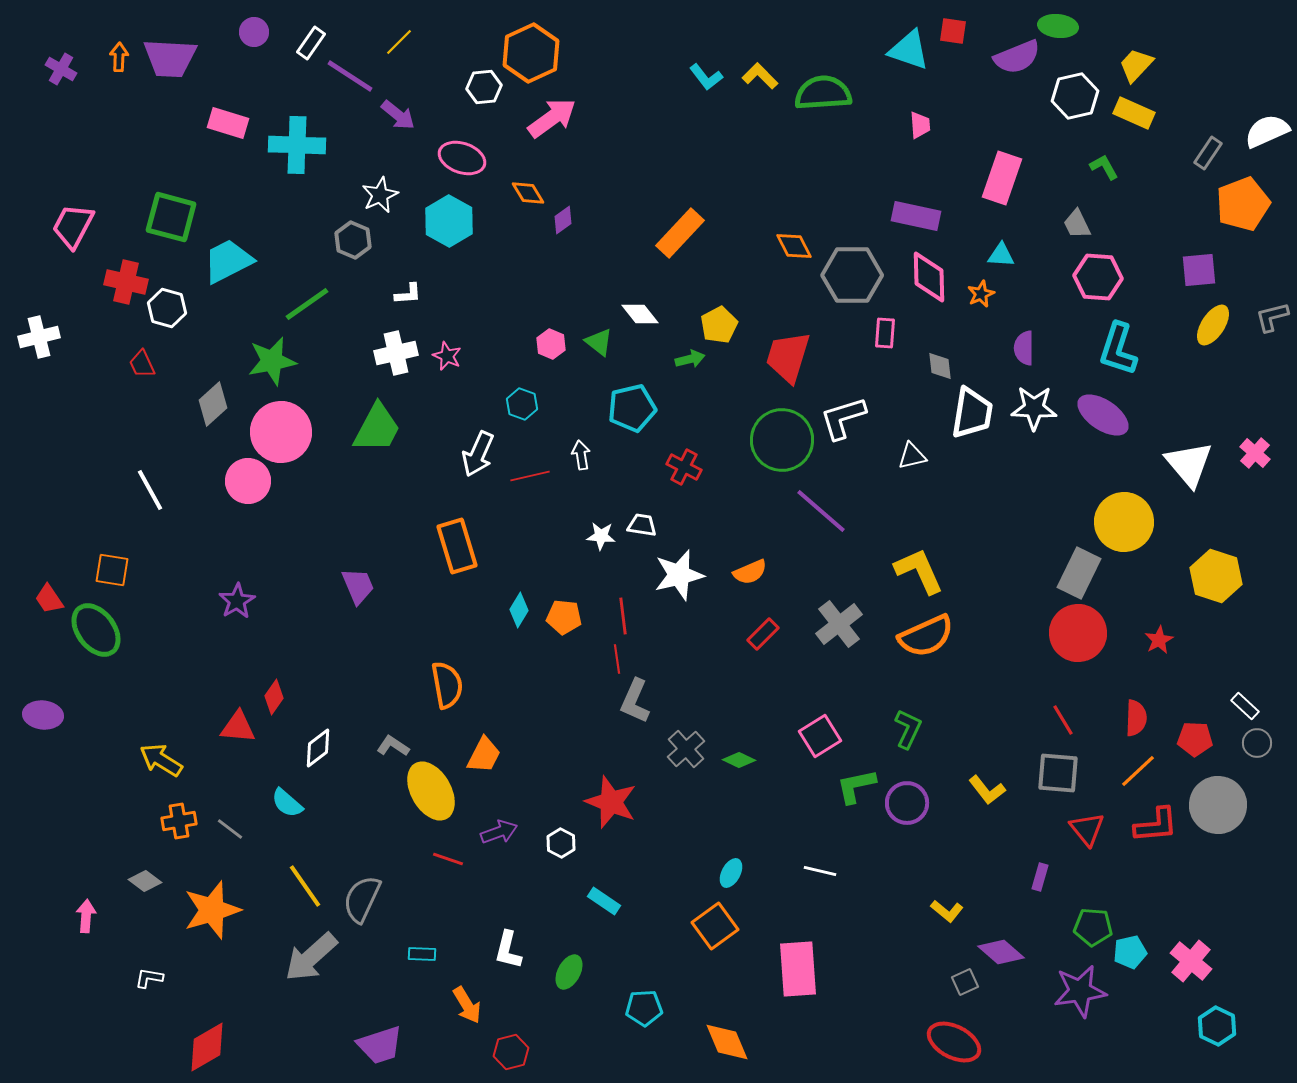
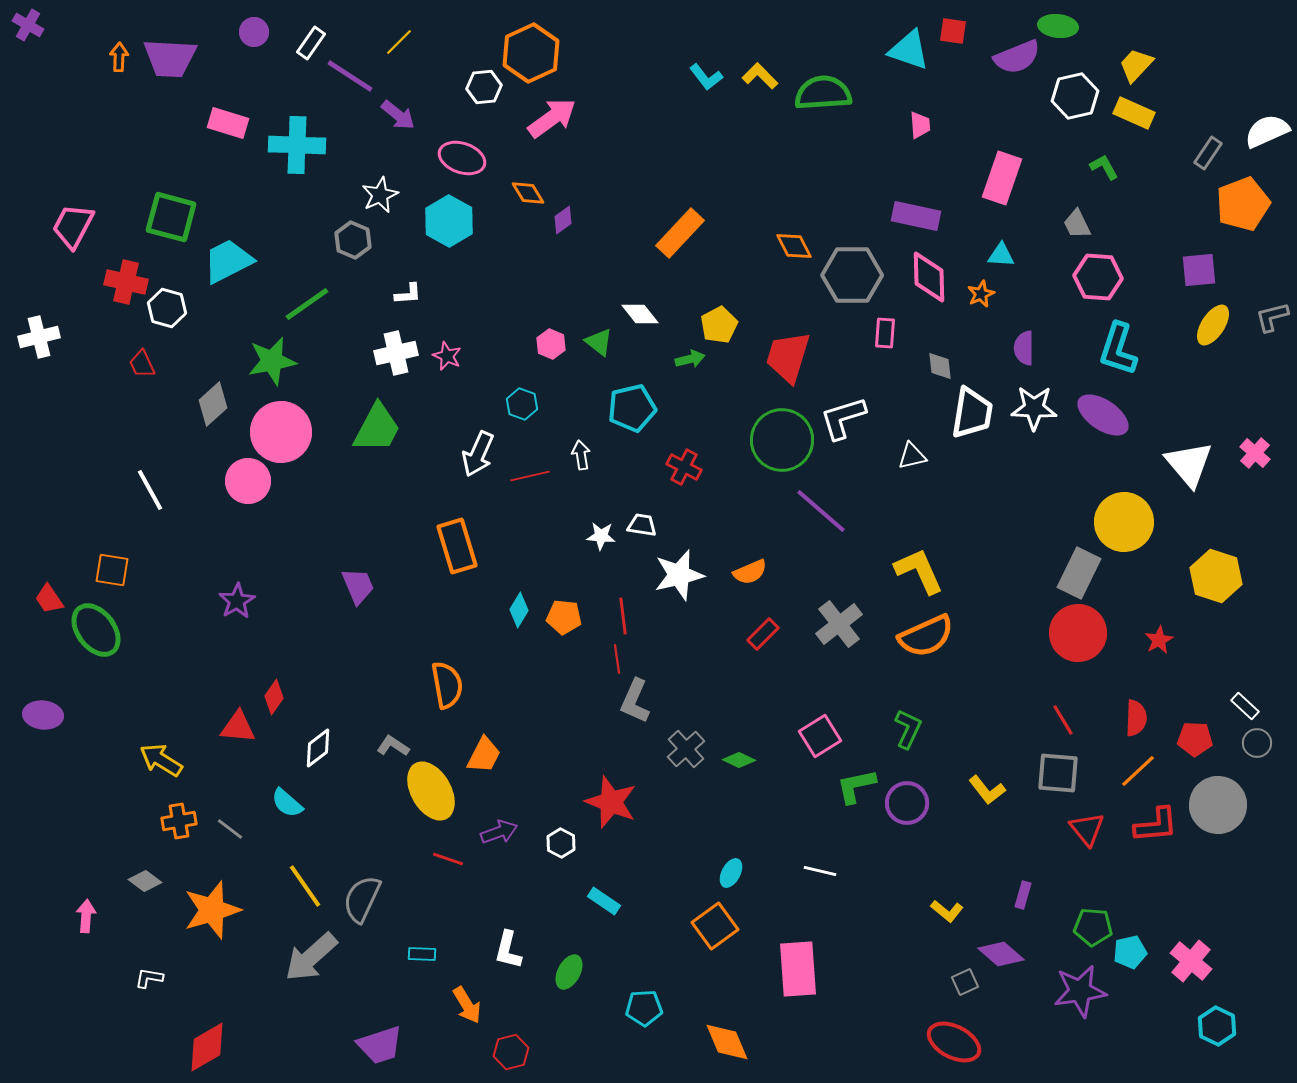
purple cross at (61, 69): moved 33 px left, 44 px up
purple rectangle at (1040, 877): moved 17 px left, 18 px down
purple diamond at (1001, 952): moved 2 px down
